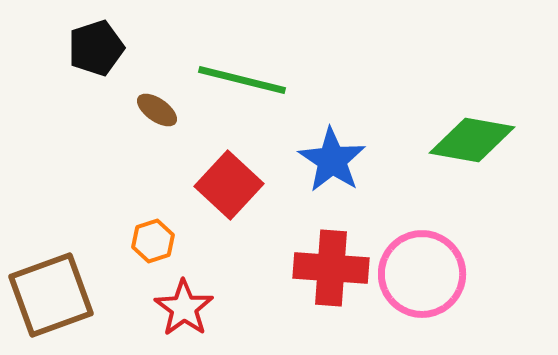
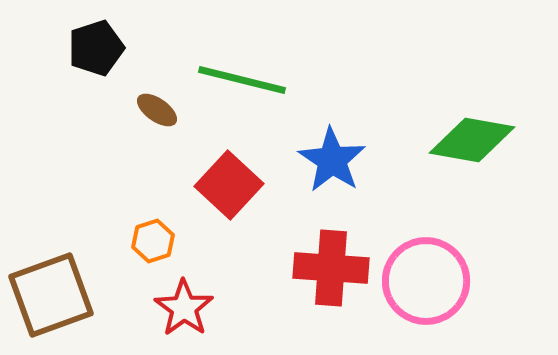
pink circle: moved 4 px right, 7 px down
